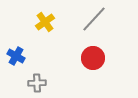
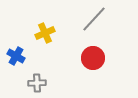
yellow cross: moved 11 px down; rotated 12 degrees clockwise
